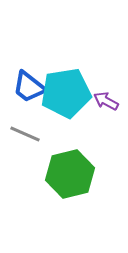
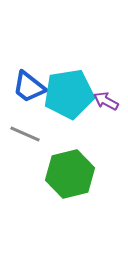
cyan pentagon: moved 3 px right, 1 px down
